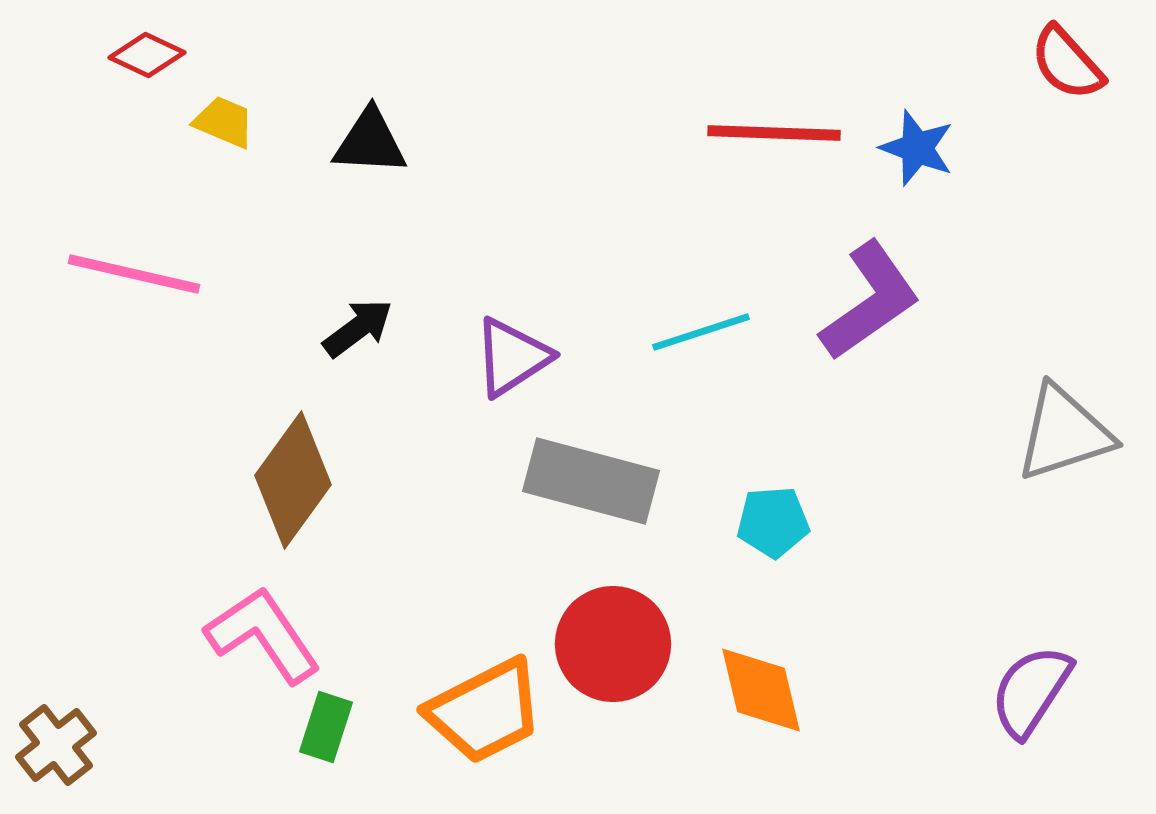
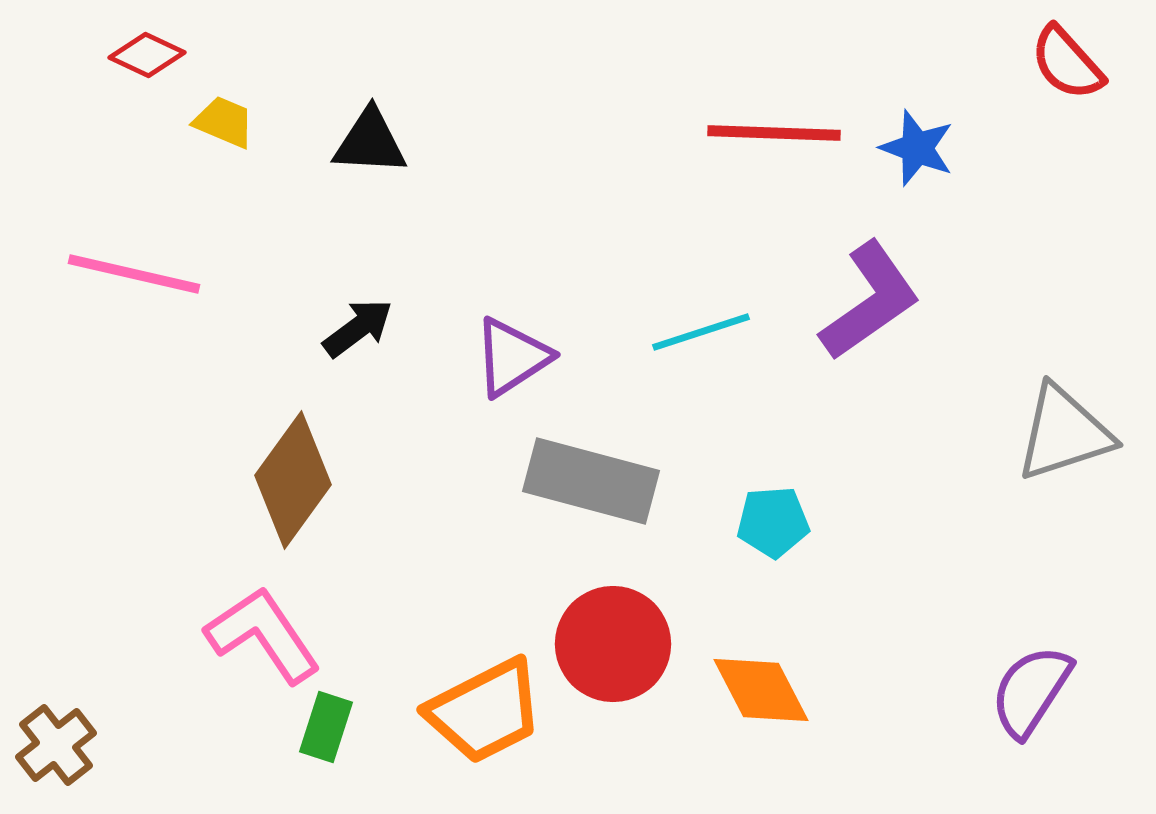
orange diamond: rotated 14 degrees counterclockwise
